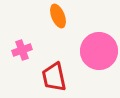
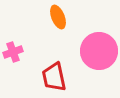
orange ellipse: moved 1 px down
pink cross: moved 9 px left, 2 px down
